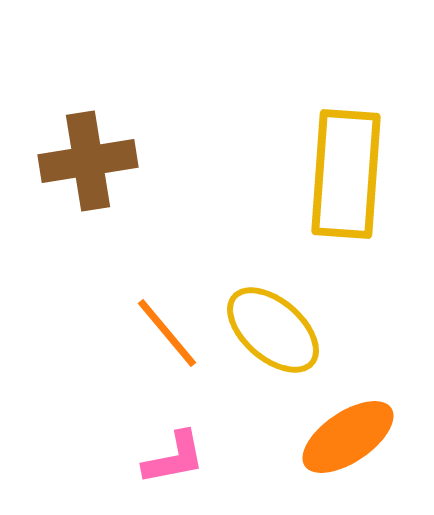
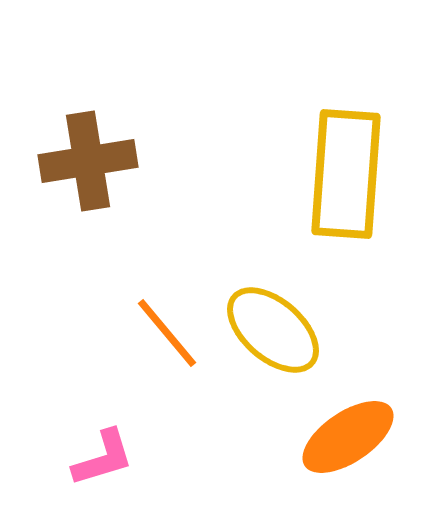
pink L-shape: moved 71 px left; rotated 6 degrees counterclockwise
